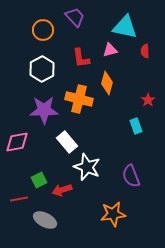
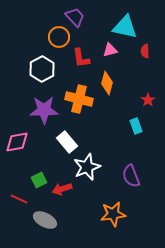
orange circle: moved 16 px right, 7 px down
white star: rotated 28 degrees clockwise
red arrow: moved 1 px up
red line: rotated 36 degrees clockwise
